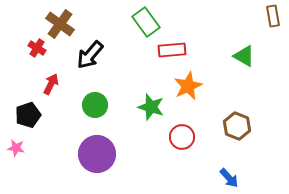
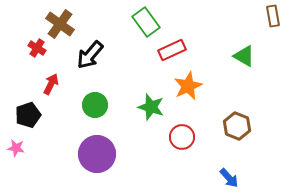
red rectangle: rotated 20 degrees counterclockwise
